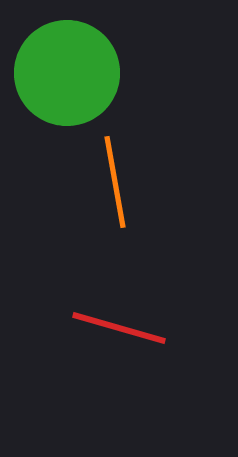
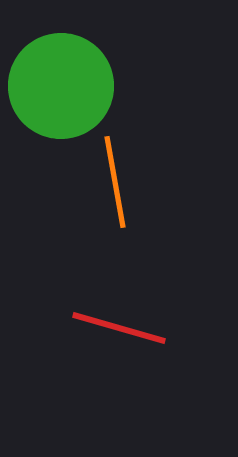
green circle: moved 6 px left, 13 px down
